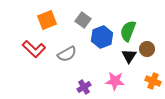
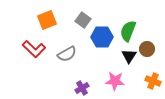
blue hexagon: rotated 20 degrees clockwise
purple cross: moved 2 px left, 1 px down
